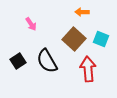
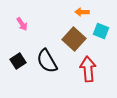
pink arrow: moved 9 px left
cyan square: moved 8 px up
